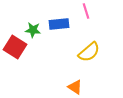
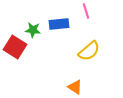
yellow semicircle: moved 1 px up
